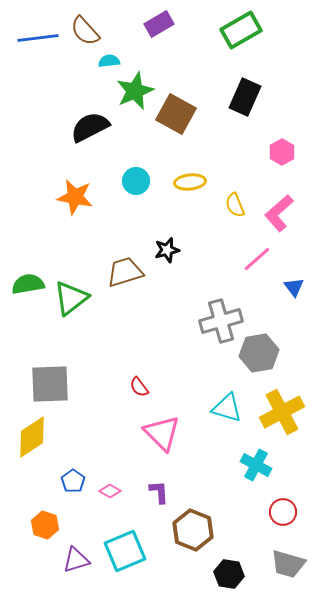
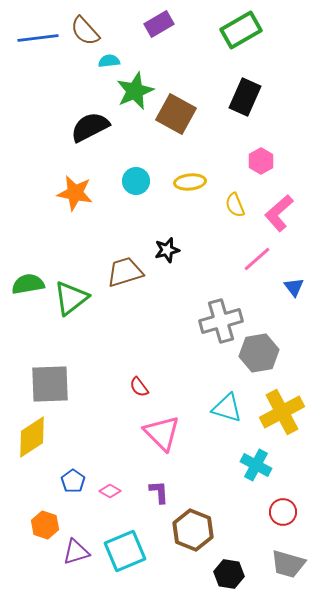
pink hexagon: moved 21 px left, 9 px down
orange star: moved 4 px up
purple triangle: moved 8 px up
